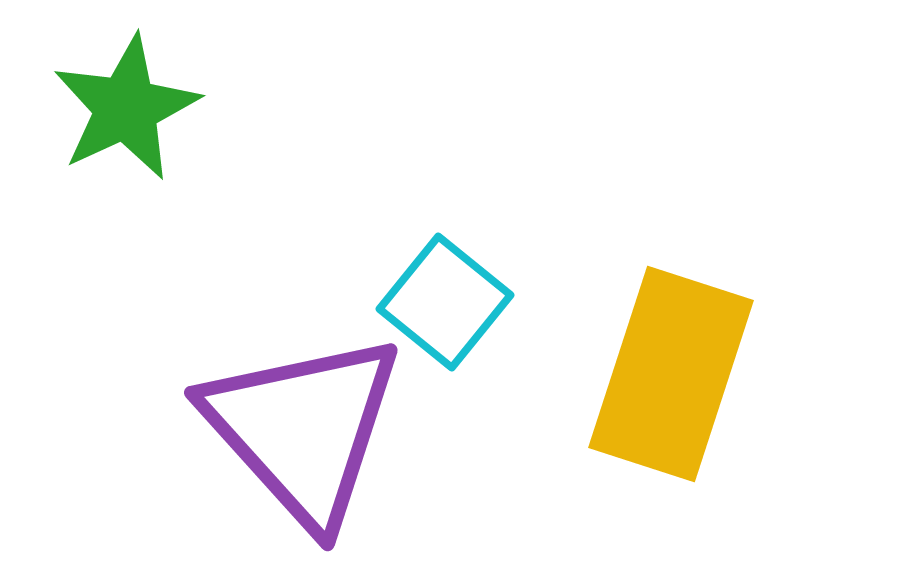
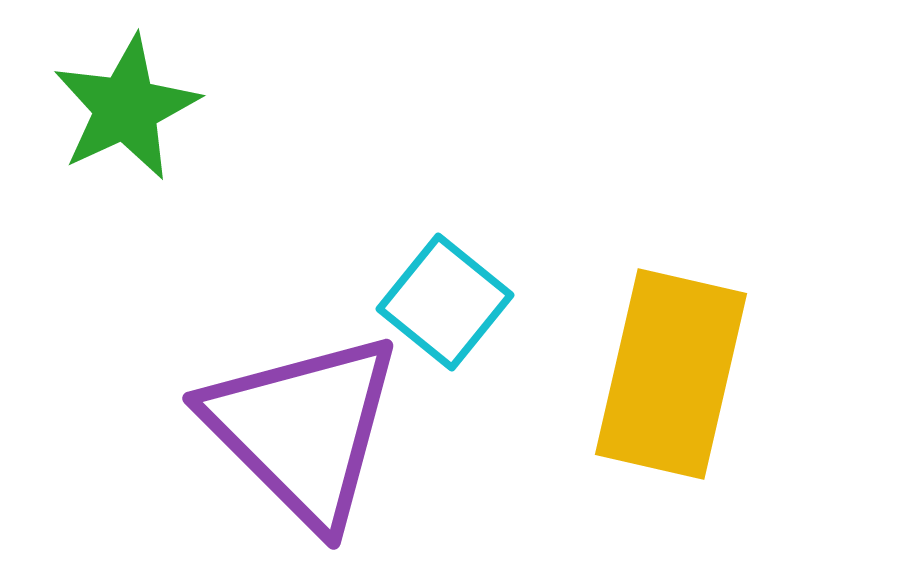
yellow rectangle: rotated 5 degrees counterclockwise
purple triangle: rotated 3 degrees counterclockwise
